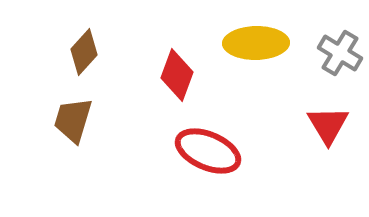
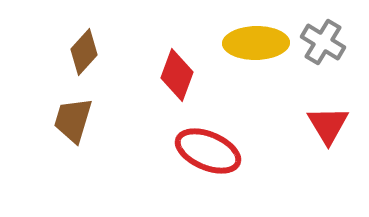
gray cross: moved 17 px left, 11 px up
